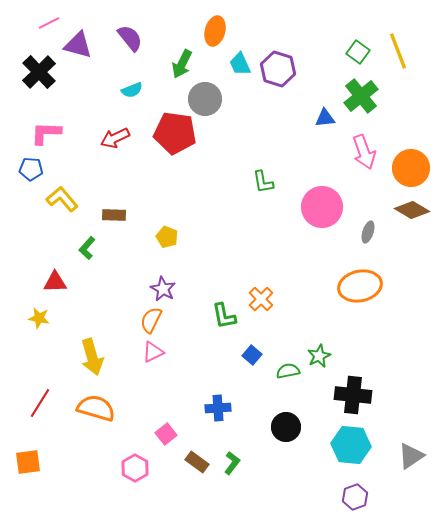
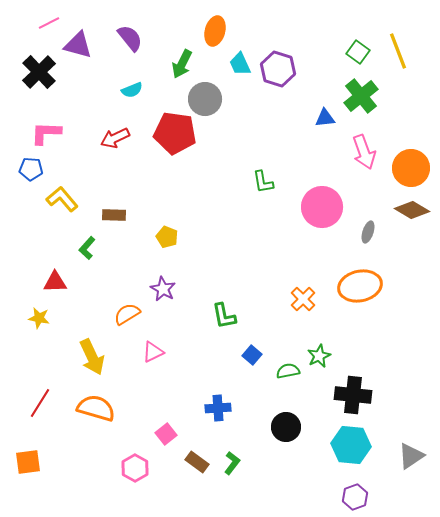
orange cross at (261, 299): moved 42 px right
orange semicircle at (151, 320): moved 24 px left, 6 px up; rotated 32 degrees clockwise
yellow arrow at (92, 357): rotated 9 degrees counterclockwise
